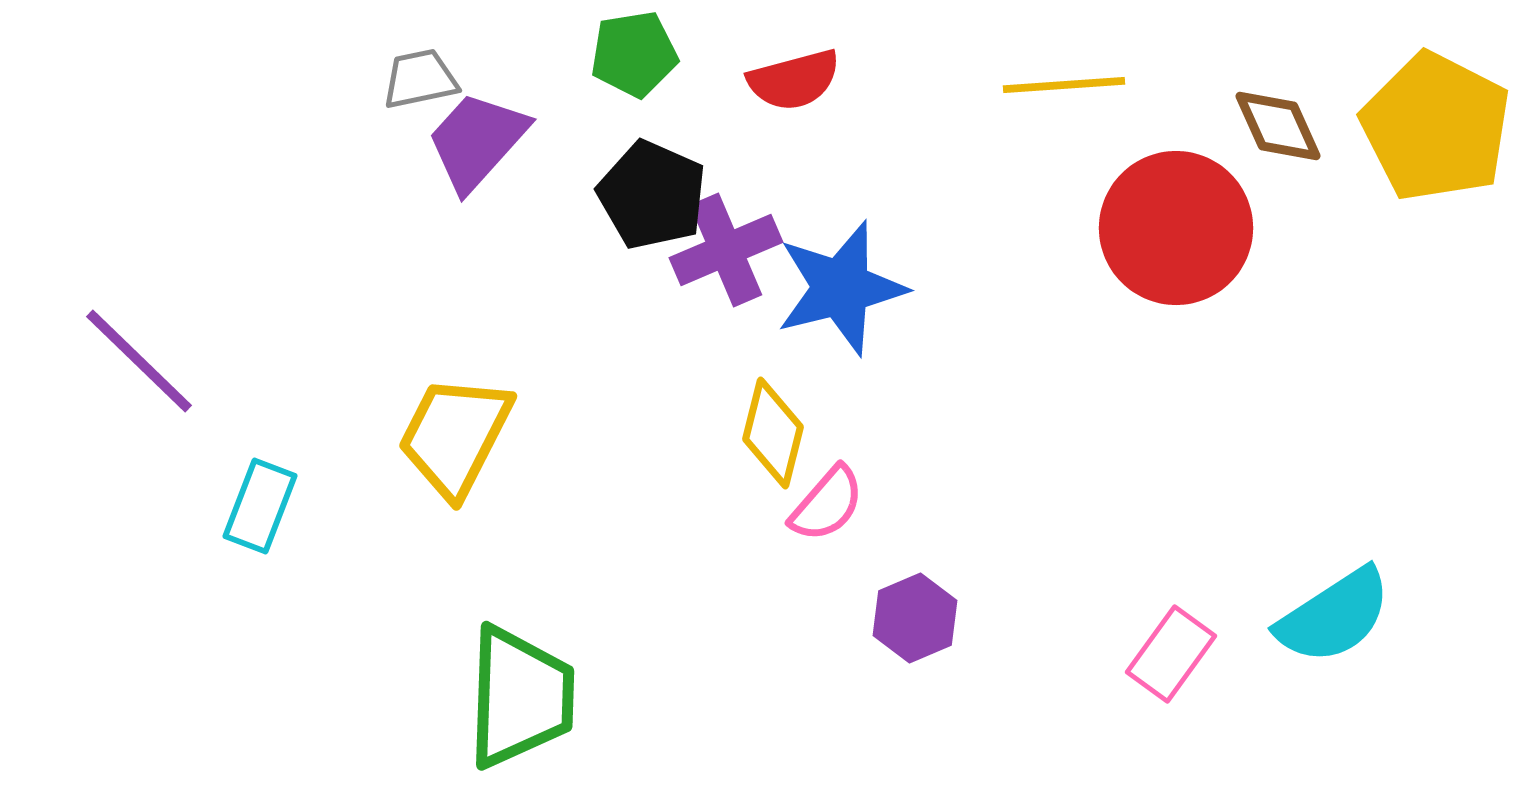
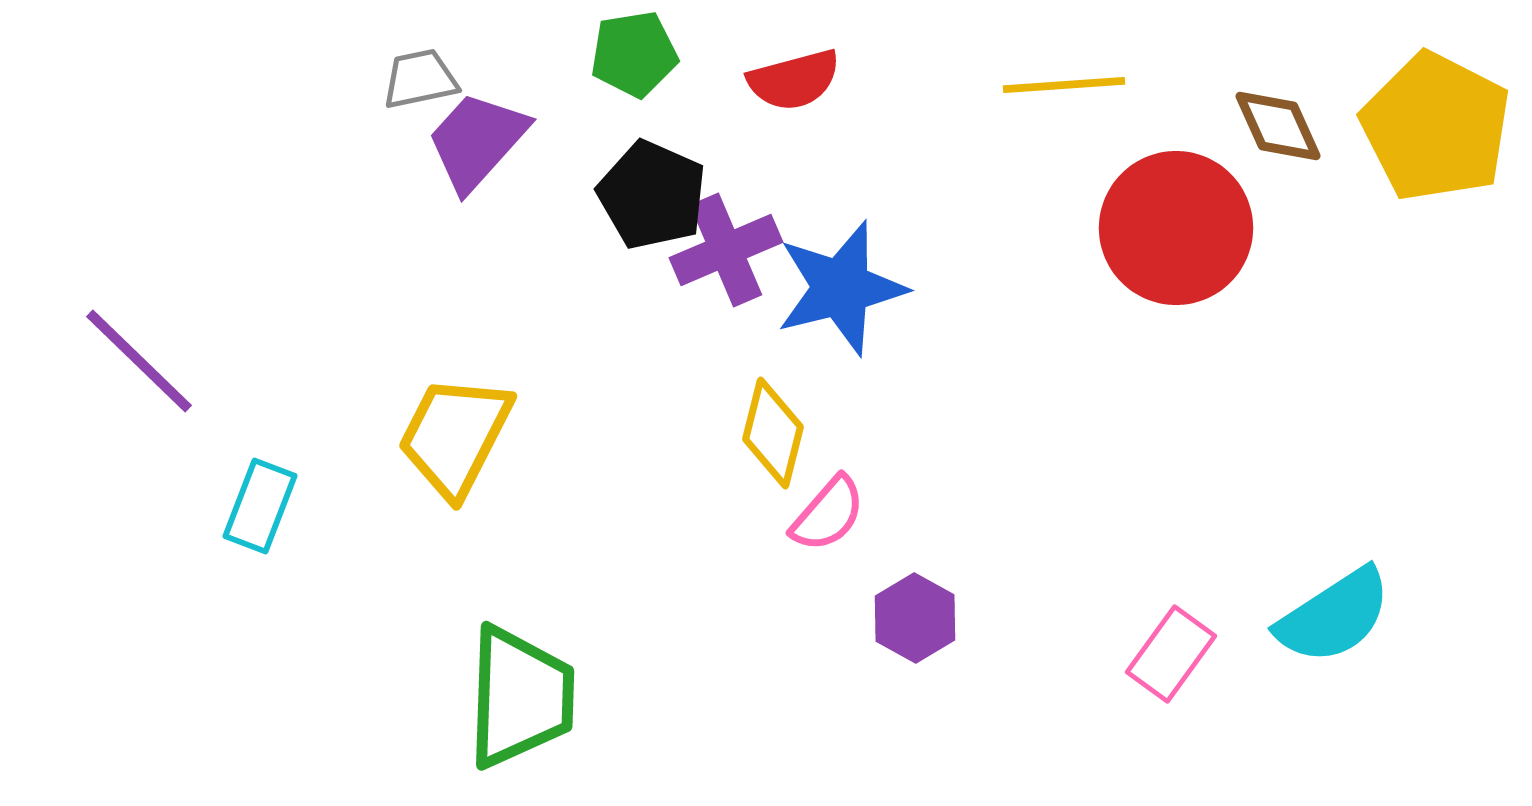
pink semicircle: moved 1 px right, 10 px down
purple hexagon: rotated 8 degrees counterclockwise
